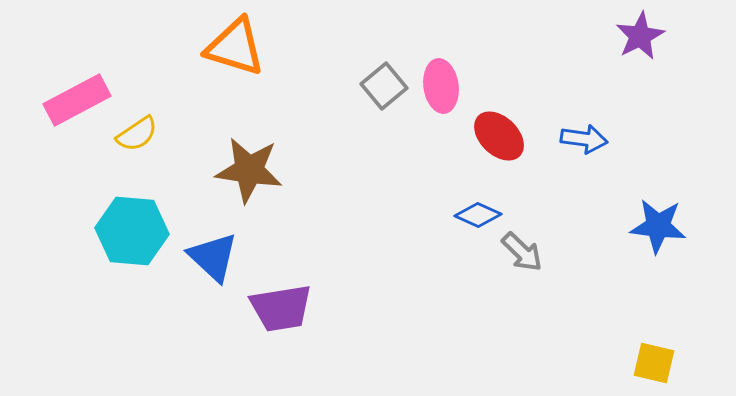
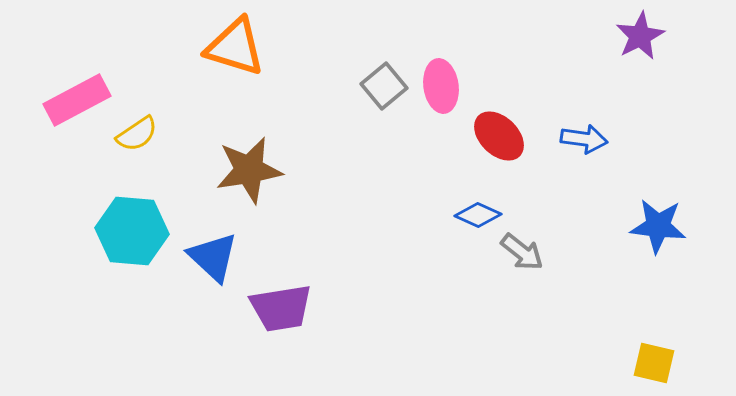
brown star: rotated 18 degrees counterclockwise
gray arrow: rotated 6 degrees counterclockwise
